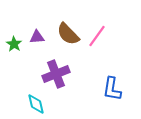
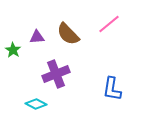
pink line: moved 12 px right, 12 px up; rotated 15 degrees clockwise
green star: moved 1 px left, 6 px down
cyan diamond: rotated 50 degrees counterclockwise
